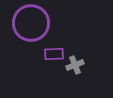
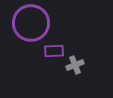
purple rectangle: moved 3 px up
